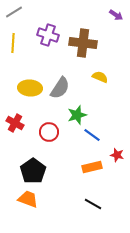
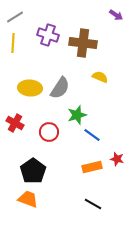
gray line: moved 1 px right, 5 px down
red star: moved 4 px down
